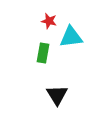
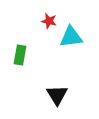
green rectangle: moved 23 px left, 2 px down
